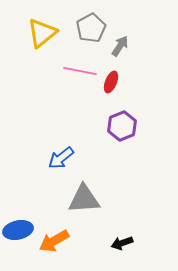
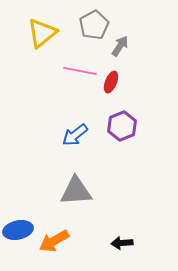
gray pentagon: moved 3 px right, 3 px up
blue arrow: moved 14 px right, 23 px up
gray triangle: moved 8 px left, 8 px up
black arrow: rotated 15 degrees clockwise
